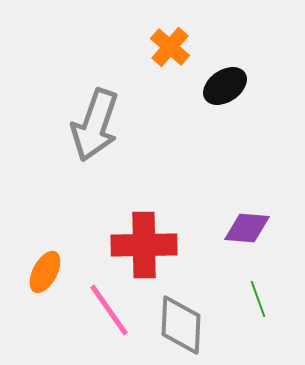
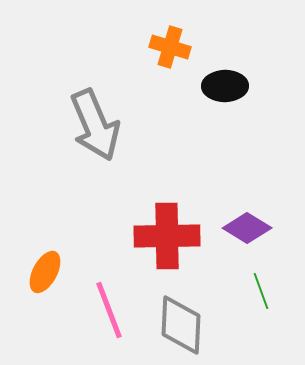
orange cross: rotated 24 degrees counterclockwise
black ellipse: rotated 33 degrees clockwise
gray arrow: rotated 42 degrees counterclockwise
purple diamond: rotated 27 degrees clockwise
red cross: moved 23 px right, 9 px up
green line: moved 3 px right, 8 px up
pink line: rotated 14 degrees clockwise
